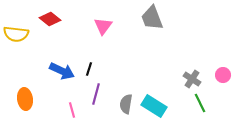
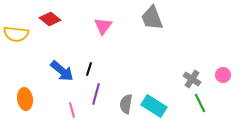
blue arrow: rotated 15 degrees clockwise
